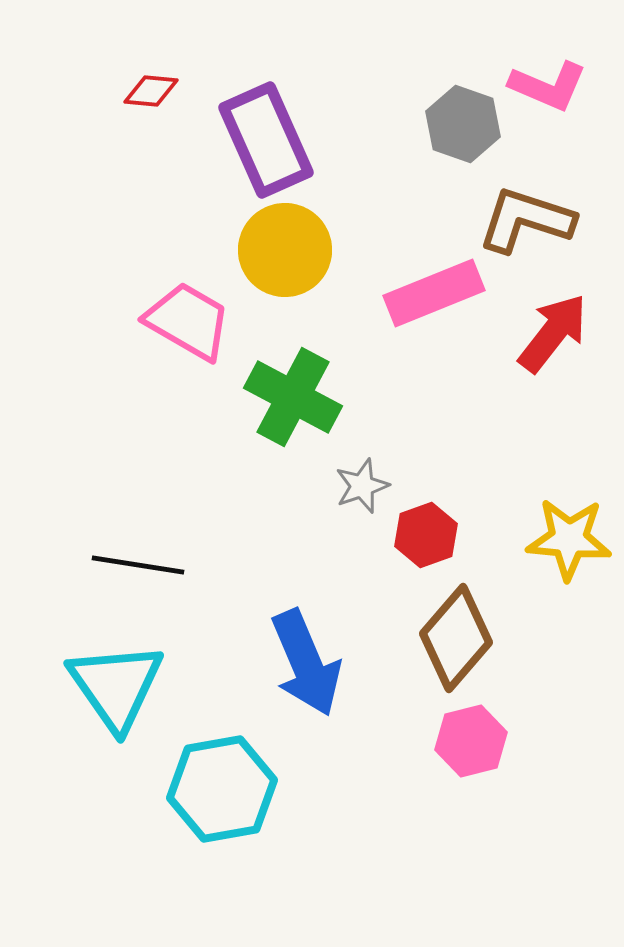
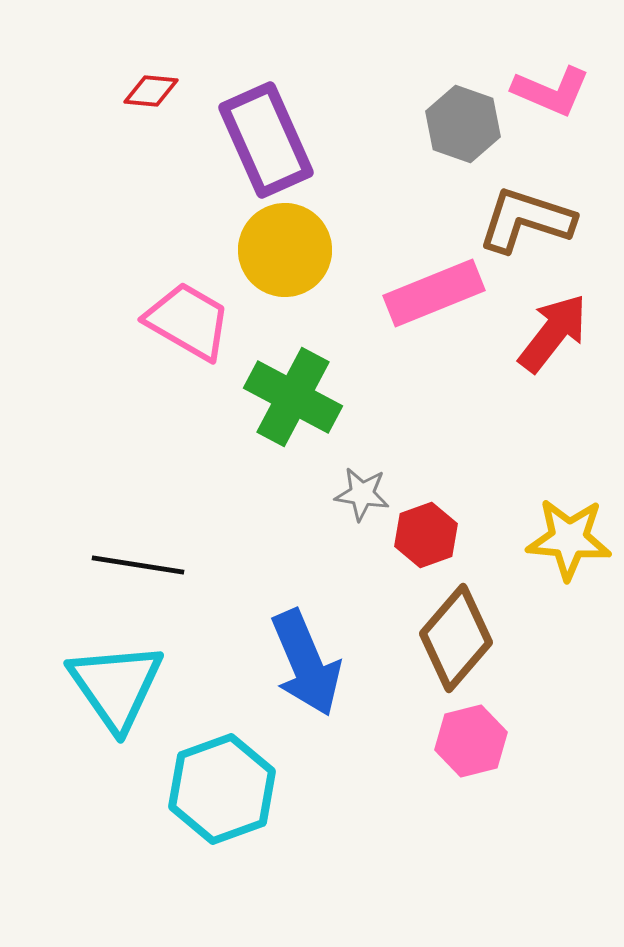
pink L-shape: moved 3 px right, 5 px down
gray star: moved 8 px down; rotated 28 degrees clockwise
cyan hexagon: rotated 10 degrees counterclockwise
